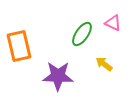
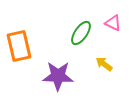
green ellipse: moved 1 px left, 1 px up
